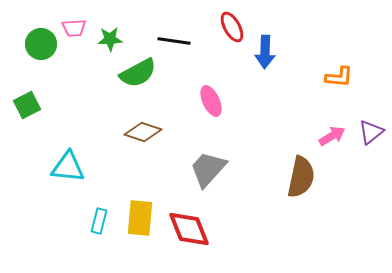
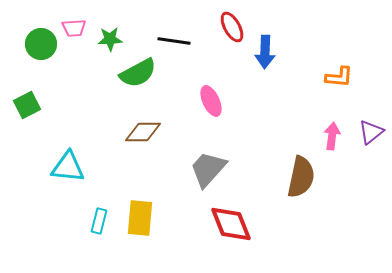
brown diamond: rotated 18 degrees counterclockwise
pink arrow: rotated 52 degrees counterclockwise
red diamond: moved 42 px right, 5 px up
